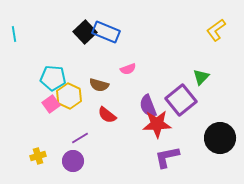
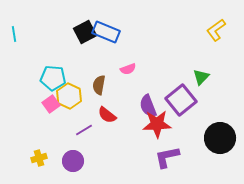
black square: rotated 15 degrees clockwise
brown semicircle: rotated 84 degrees clockwise
purple line: moved 4 px right, 8 px up
yellow cross: moved 1 px right, 2 px down
